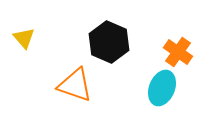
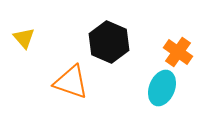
orange triangle: moved 4 px left, 3 px up
